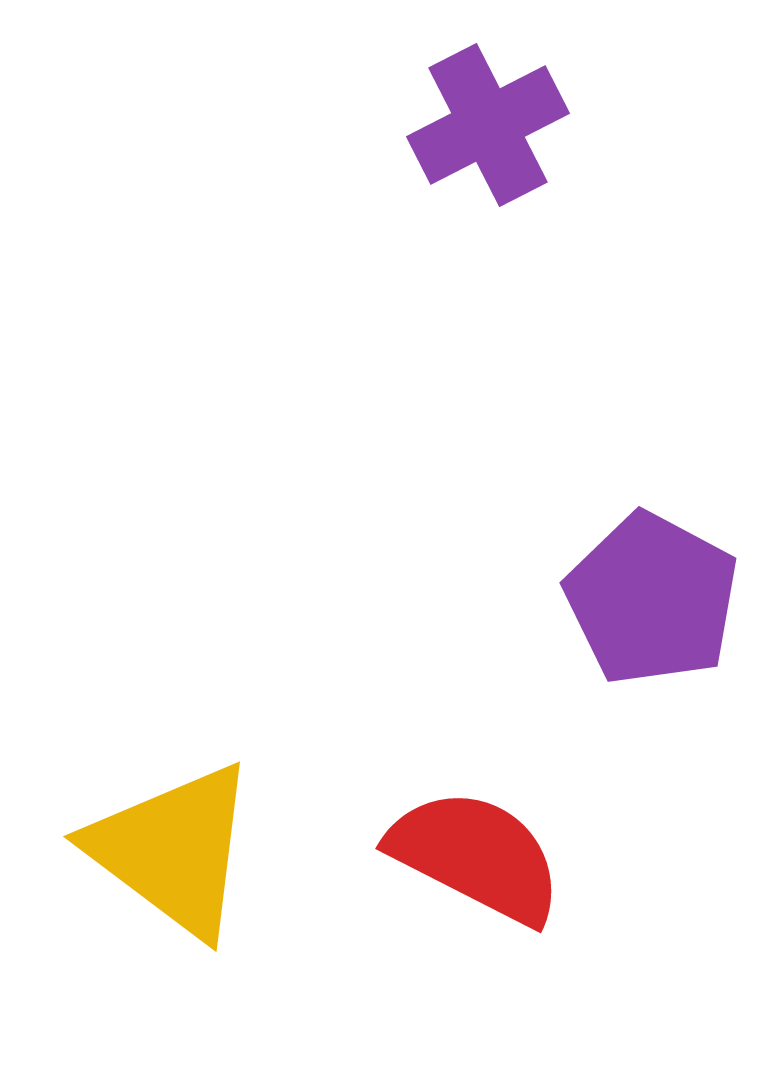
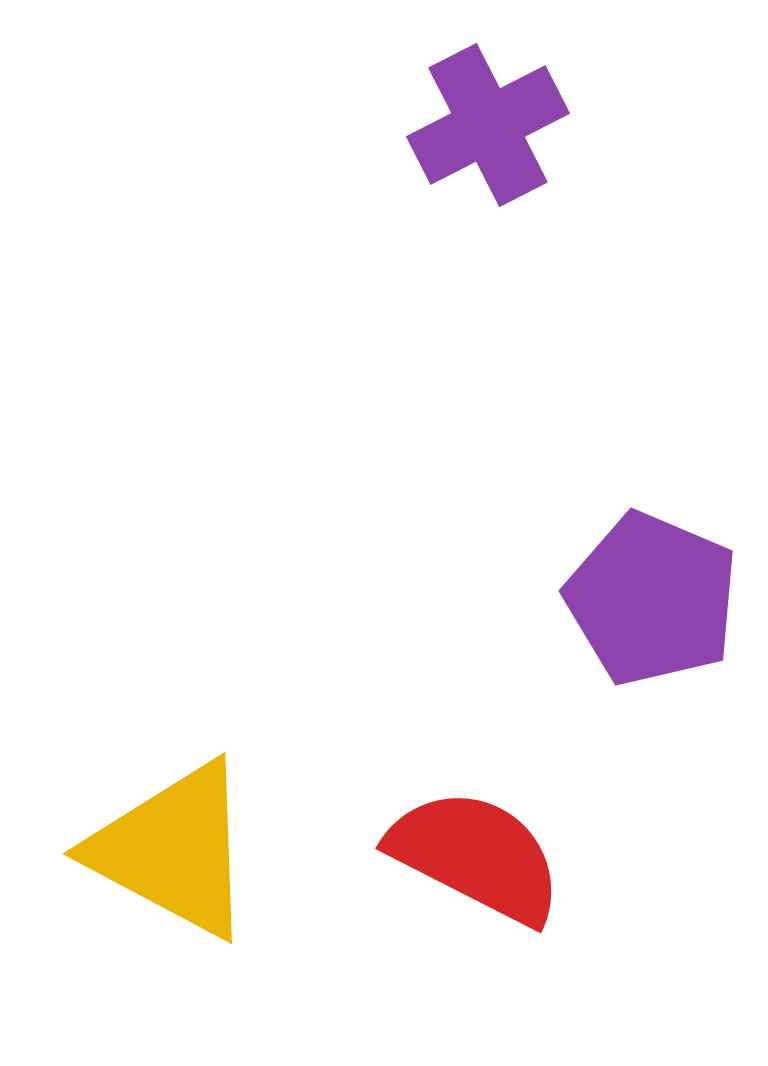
purple pentagon: rotated 5 degrees counterclockwise
yellow triangle: rotated 9 degrees counterclockwise
